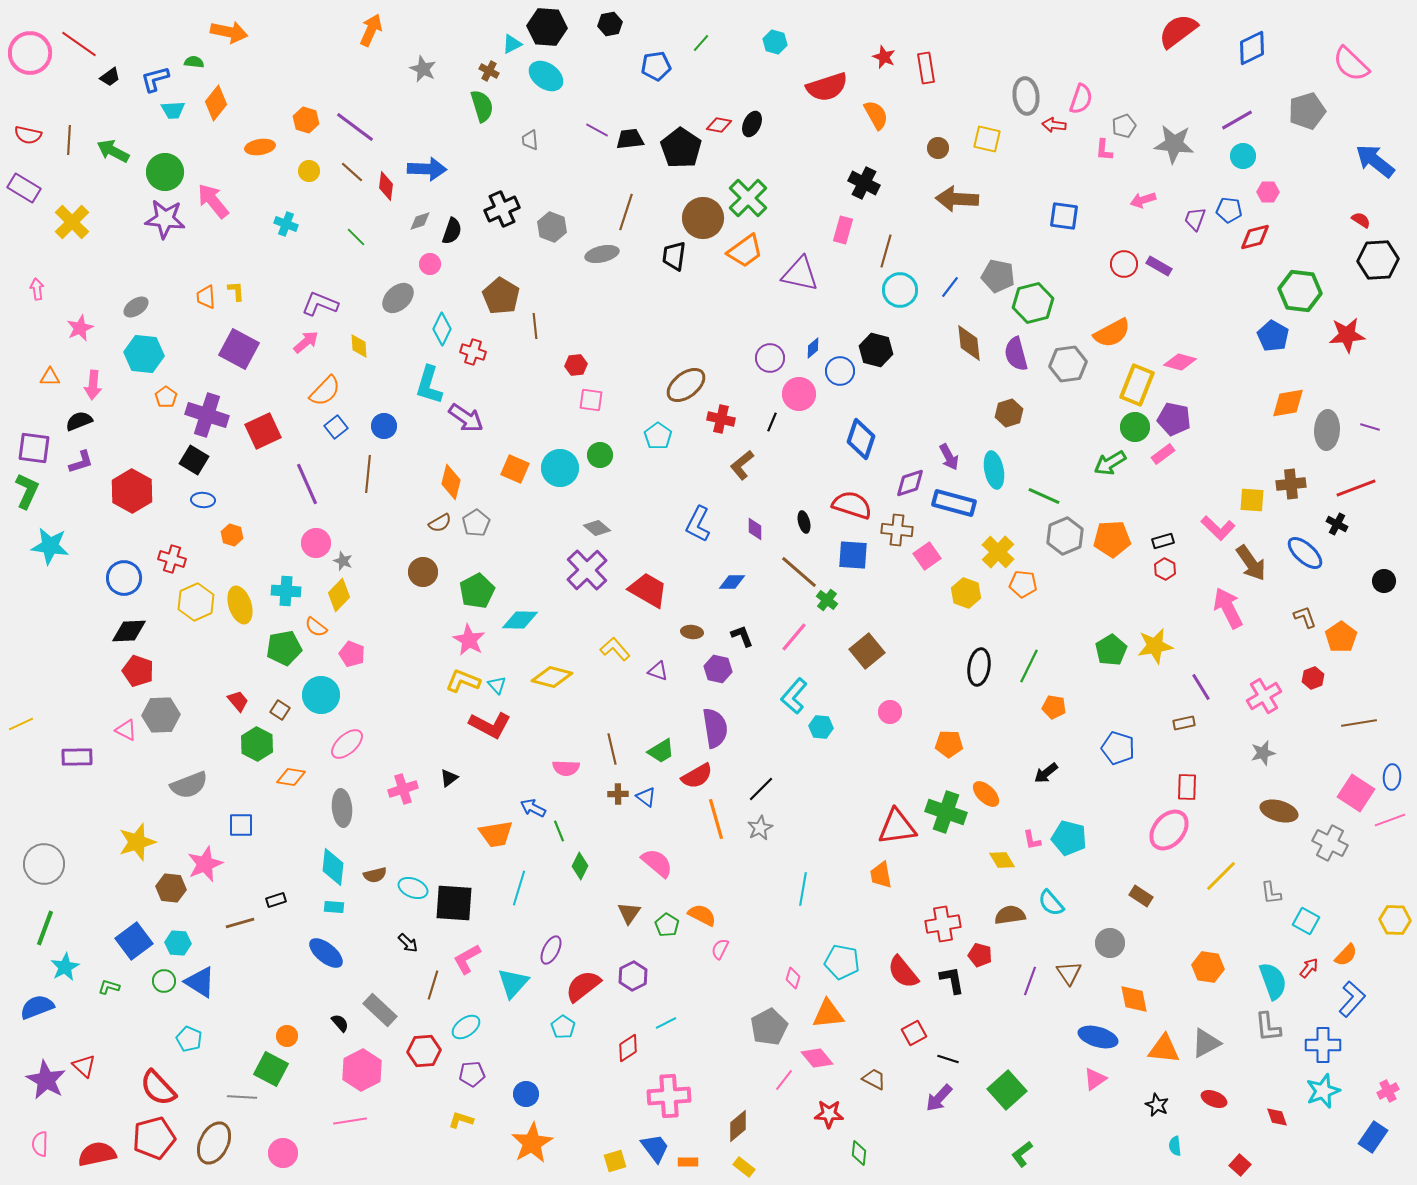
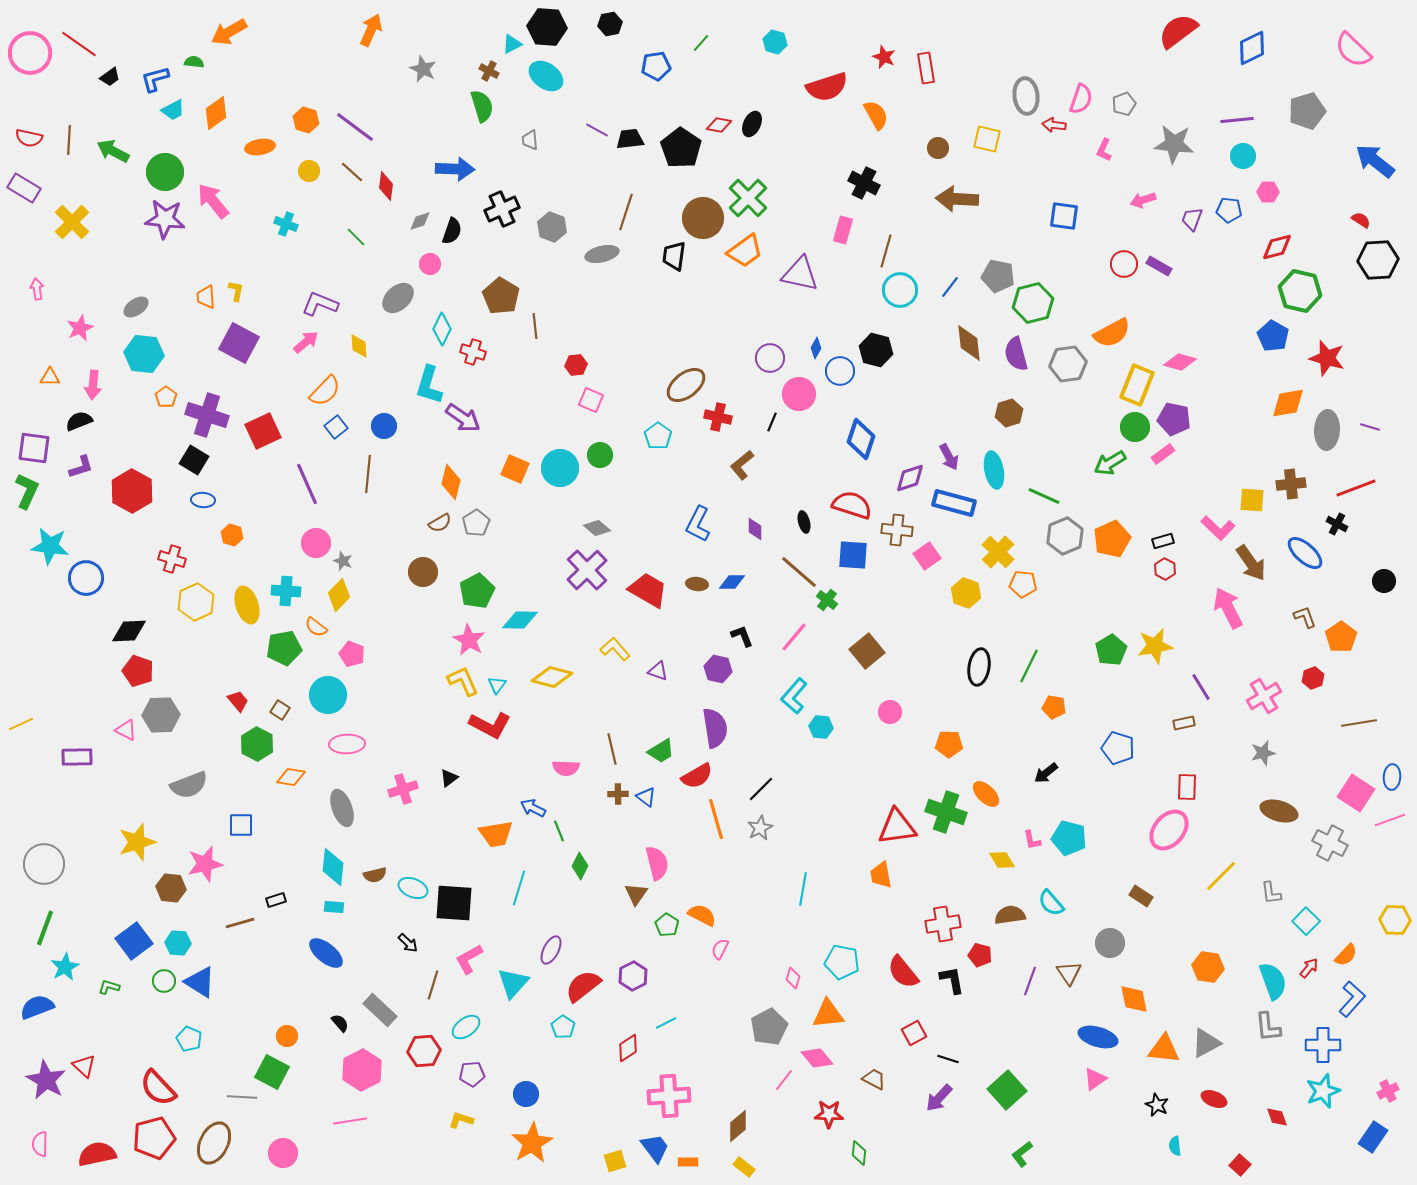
orange arrow at (229, 32): rotated 138 degrees clockwise
pink semicircle at (1351, 64): moved 2 px right, 14 px up
orange diamond at (216, 103): moved 10 px down; rotated 16 degrees clockwise
cyan trapezoid at (173, 110): rotated 25 degrees counterclockwise
purple line at (1237, 120): rotated 24 degrees clockwise
gray pentagon at (1124, 126): moved 22 px up
red semicircle at (28, 135): moved 1 px right, 3 px down
pink L-shape at (1104, 150): rotated 20 degrees clockwise
blue arrow at (427, 169): moved 28 px right
purple trapezoid at (1195, 219): moved 3 px left
red diamond at (1255, 237): moved 22 px right, 10 px down
yellow L-shape at (236, 291): rotated 15 degrees clockwise
green hexagon at (1300, 291): rotated 6 degrees clockwise
red star at (1347, 335): moved 20 px left, 23 px down; rotated 21 degrees clockwise
blue diamond at (813, 348): moved 3 px right; rotated 20 degrees counterclockwise
purple square at (239, 349): moved 6 px up
pink square at (591, 400): rotated 15 degrees clockwise
purple arrow at (466, 418): moved 3 px left
red cross at (721, 419): moved 3 px left, 2 px up
purple L-shape at (81, 462): moved 5 px down
purple diamond at (910, 483): moved 5 px up
orange pentagon at (1112, 539): rotated 21 degrees counterclockwise
blue circle at (124, 578): moved 38 px left
yellow ellipse at (240, 605): moved 7 px right
brown ellipse at (692, 632): moved 5 px right, 48 px up
yellow L-shape at (463, 681): rotated 44 degrees clockwise
cyan triangle at (497, 685): rotated 18 degrees clockwise
cyan circle at (321, 695): moved 7 px right
pink ellipse at (347, 744): rotated 40 degrees clockwise
gray ellipse at (342, 808): rotated 15 degrees counterclockwise
pink semicircle at (657, 863): rotated 36 degrees clockwise
pink star at (205, 864): rotated 9 degrees clockwise
brown triangle at (629, 913): moved 7 px right, 19 px up
cyan square at (1306, 921): rotated 16 degrees clockwise
pink L-shape at (467, 959): moved 2 px right
green square at (271, 1069): moved 1 px right, 3 px down
